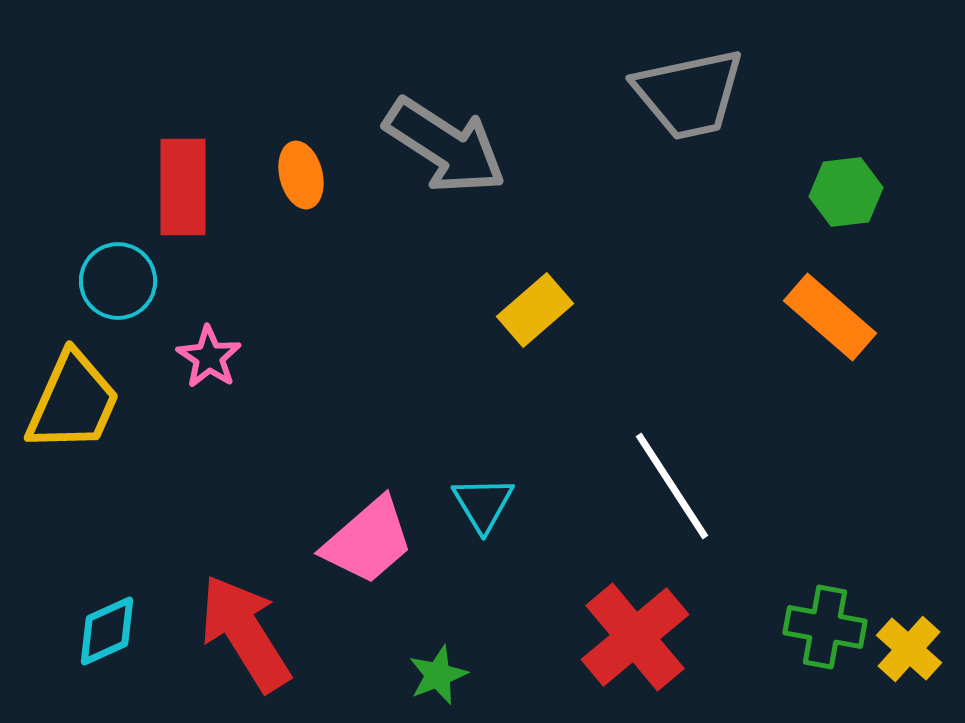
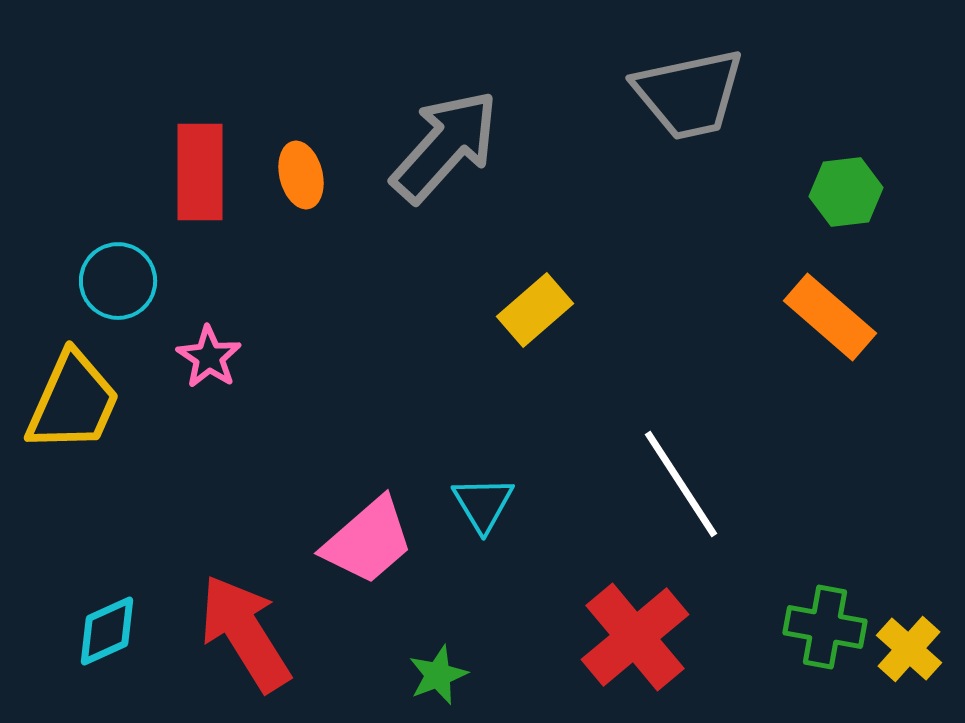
gray arrow: rotated 81 degrees counterclockwise
red rectangle: moved 17 px right, 15 px up
white line: moved 9 px right, 2 px up
